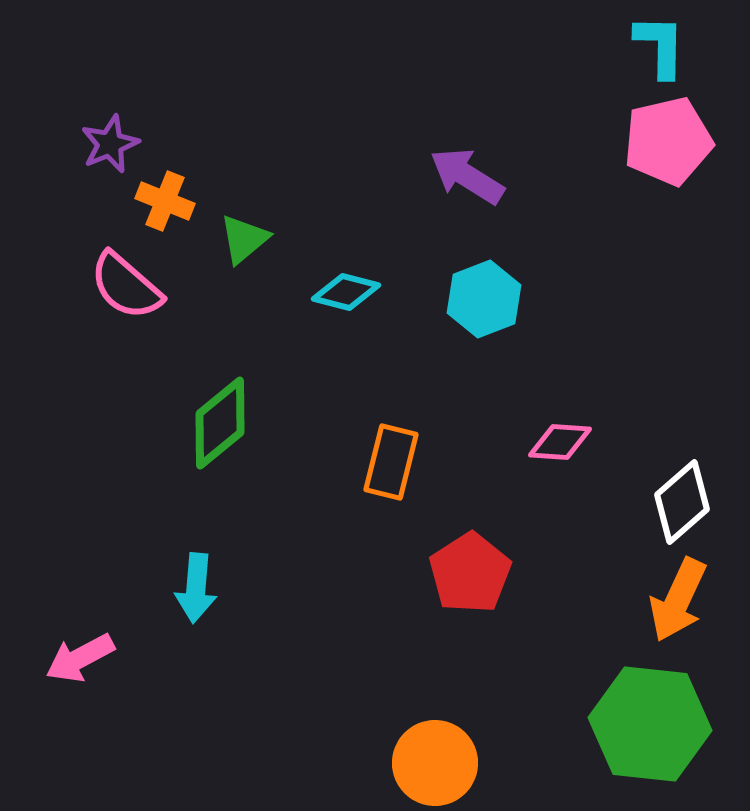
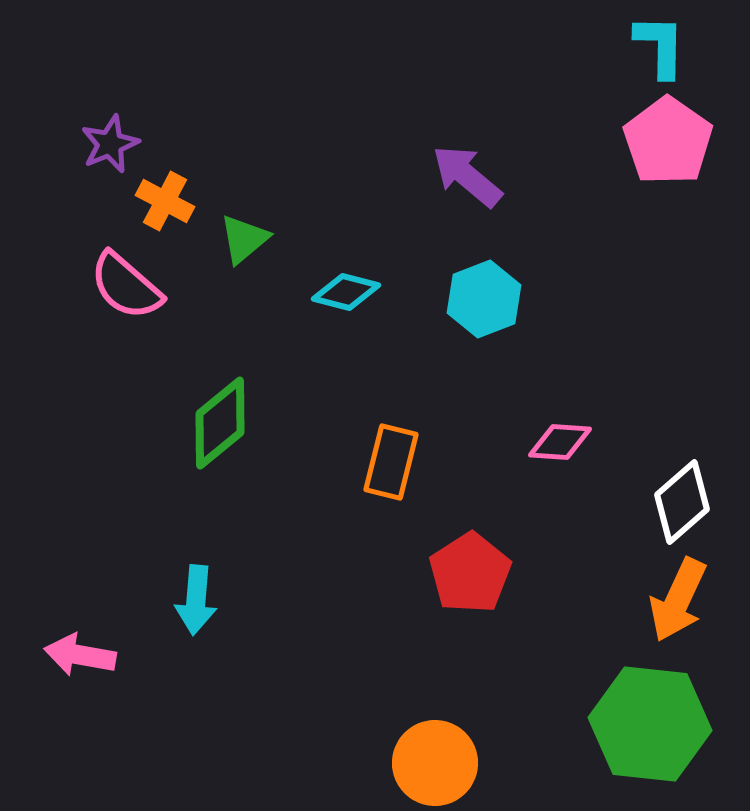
pink pentagon: rotated 24 degrees counterclockwise
purple arrow: rotated 8 degrees clockwise
orange cross: rotated 6 degrees clockwise
cyan arrow: moved 12 px down
pink arrow: moved 3 px up; rotated 38 degrees clockwise
